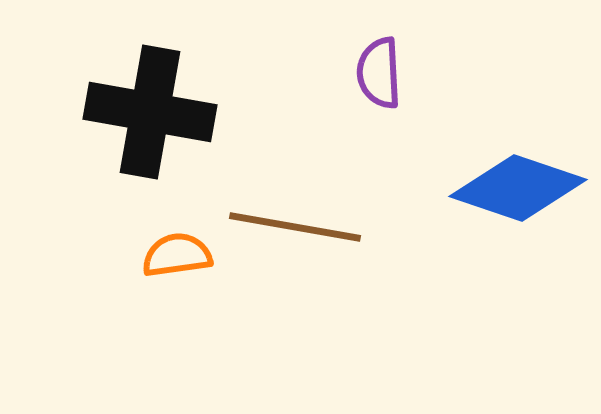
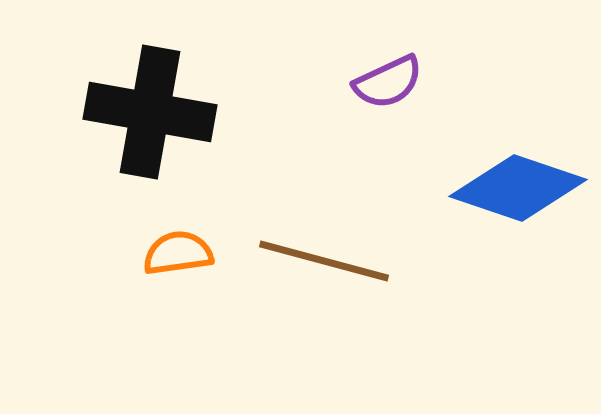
purple semicircle: moved 9 px right, 9 px down; rotated 112 degrees counterclockwise
brown line: moved 29 px right, 34 px down; rotated 5 degrees clockwise
orange semicircle: moved 1 px right, 2 px up
